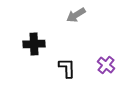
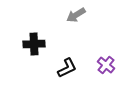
black L-shape: rotated 65 degrees clockwise
